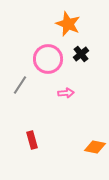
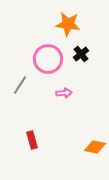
orange star: rotated 15 degrees counterclockwise
pink arrow: moved 2 px left
